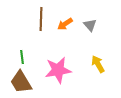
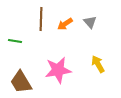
gray triangle: moved 3 px up
green line: moved 7 px left, 16 px up; rotated 72 degrees counterclockwise
